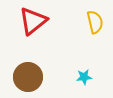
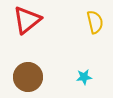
red triangle: moved 6 px left, 1 px up
